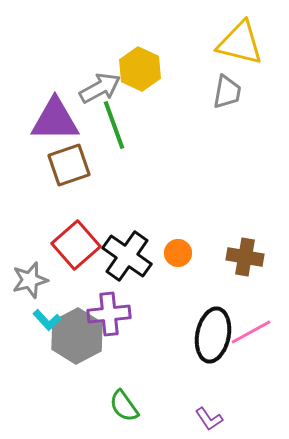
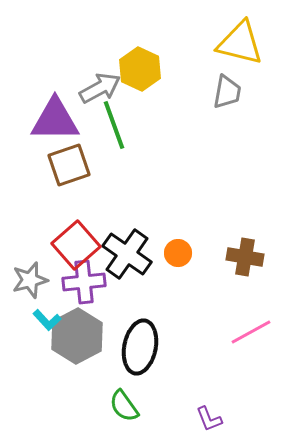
black cross: moved 2 px up
purple cross: moved 25 px left, 32 px up
black ellipse: moved 73 px left, 12 px down
purple L-shape: rotated 12 degrees clockwise
